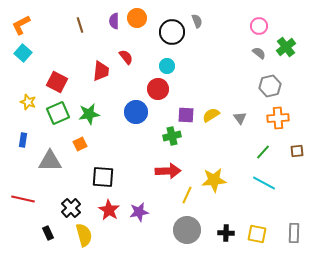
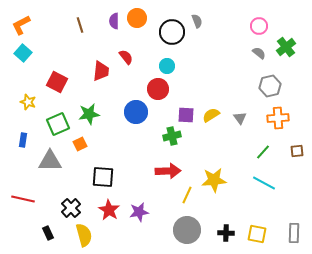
green square at (58, 113): moved 11 px down
